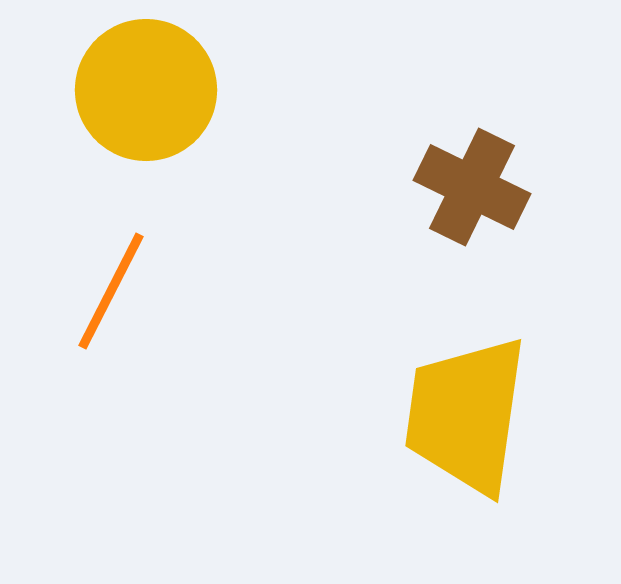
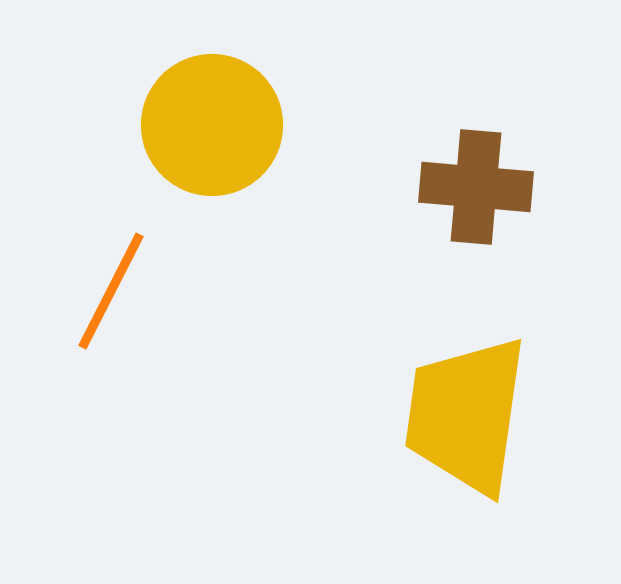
yellow circle: moved 66 px right, 35 px down
brown cross: moved 4 px right; rotated 21 degrees counterclockwise
